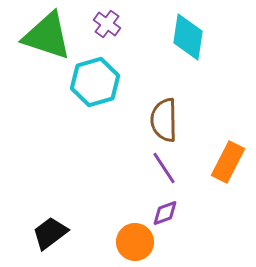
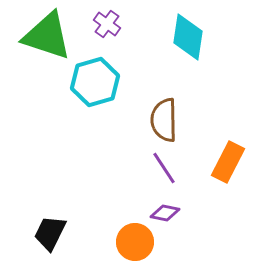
purple diamond: rotated 32 degrees clockwise
black trapezoid: rotated 27 degrees counterclockwise
